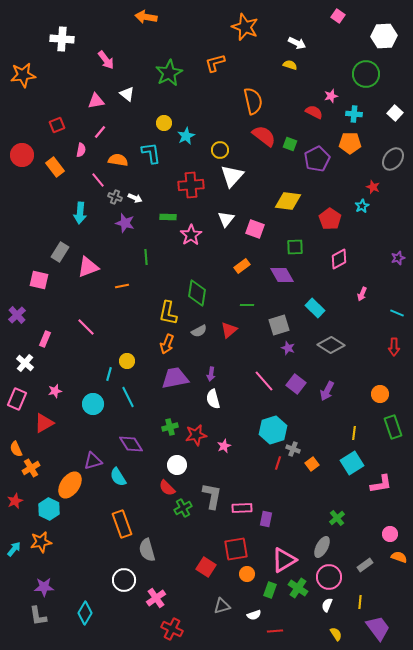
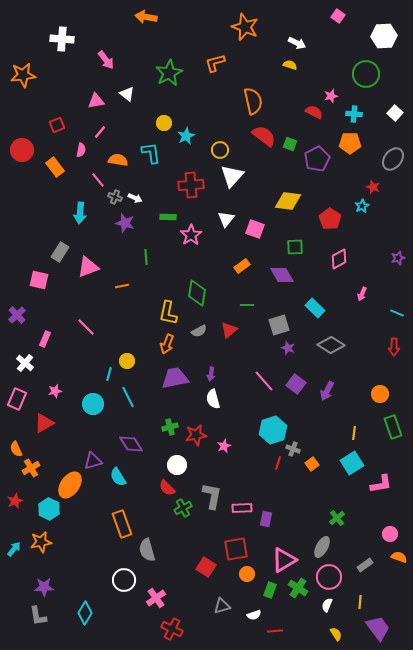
red circle at (22, 155): moved 5 px up
